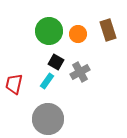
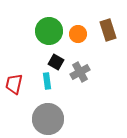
cyan rectangle: rotated 42 degrees counterclockwise
